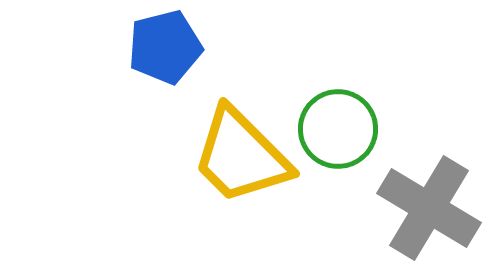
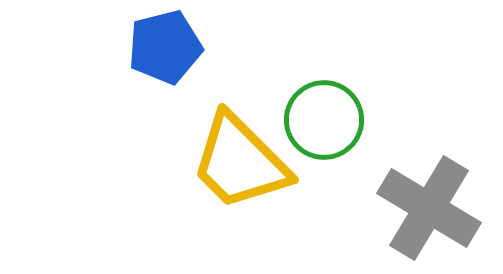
green circle: moved 14 px left, 9 px up
yellow trapezoid: moved 1 px left, 6 px down
